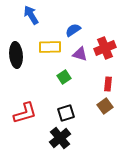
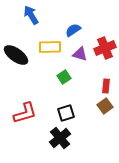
black ellipse: rotated 50 degrees counterclockwise
red rectangle: moved 2 px left, 2 px down
